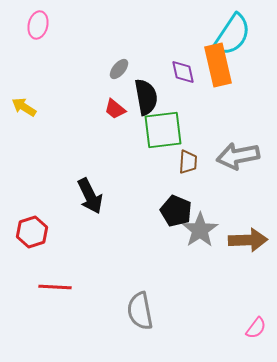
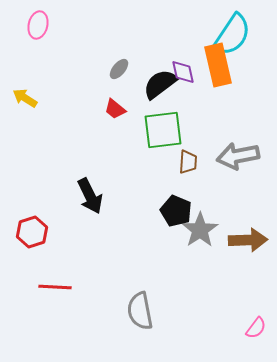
black semicircle: moved 14 px right, 13 px up; rotated 117 degrees counterclockwise
yellow arrow: moved 1 px right, 9 px up
